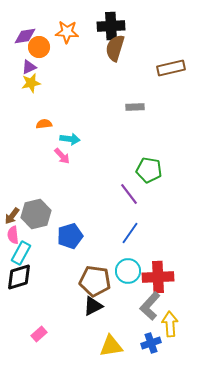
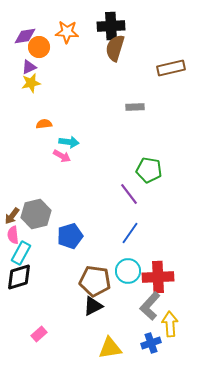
cyan arrow: moved 1 px left, 3 px down
pink arrow: rotated 18 degrees counterclockwise
yellow triangle: moved 1 px left, 2 px down
